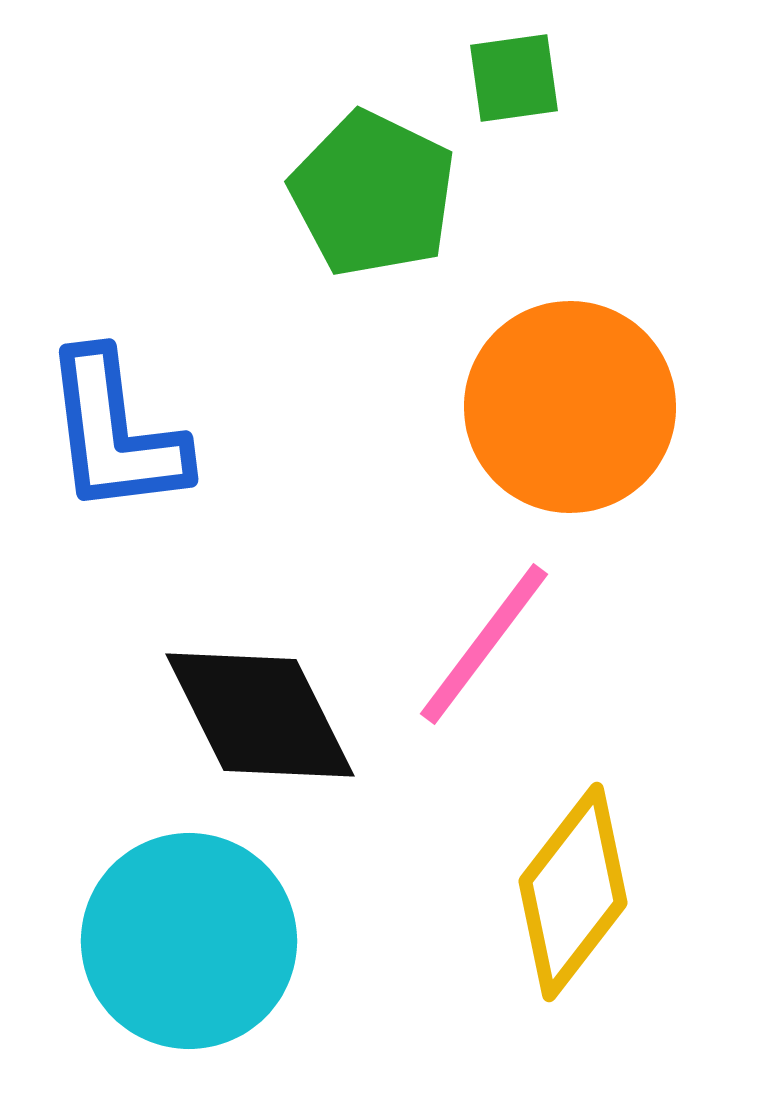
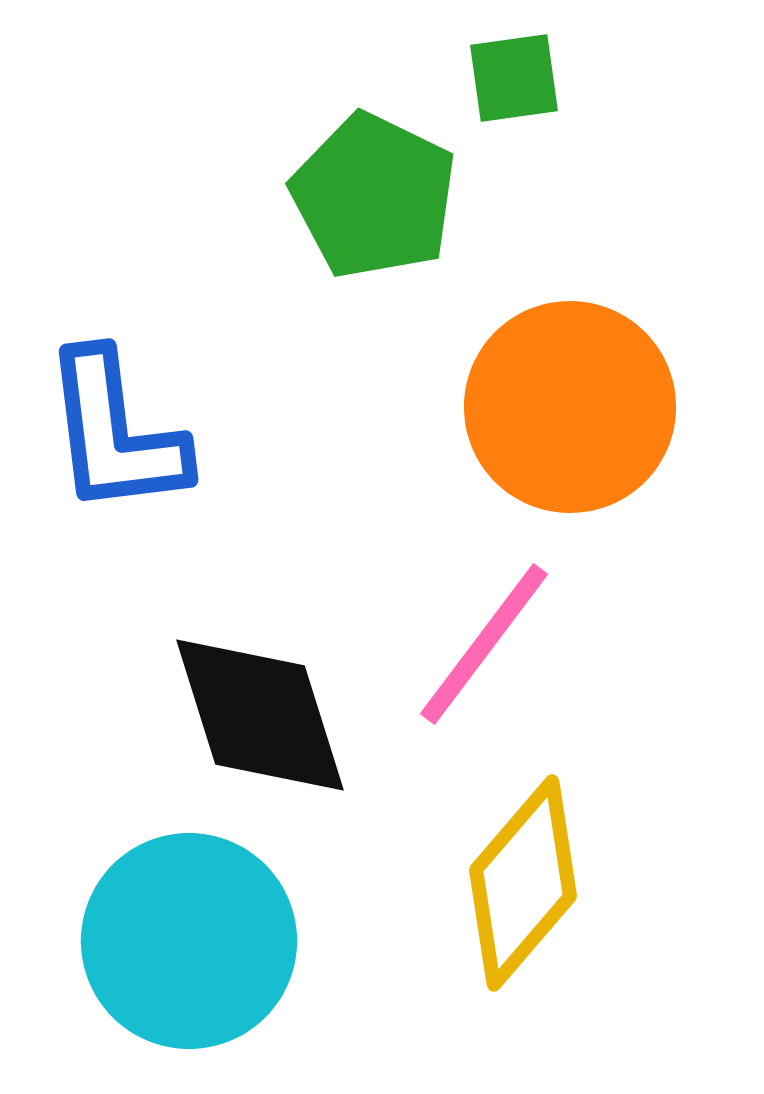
green pentagon: moved 1 px right, 2 px down
black diamond: rotated 9 degrees clockwise
yellow diamond: moved 50 px left, 9 px up; rotated 3 degrees clockwise
